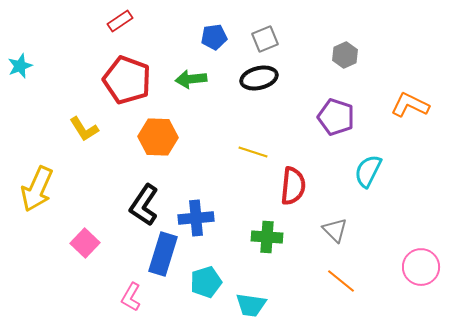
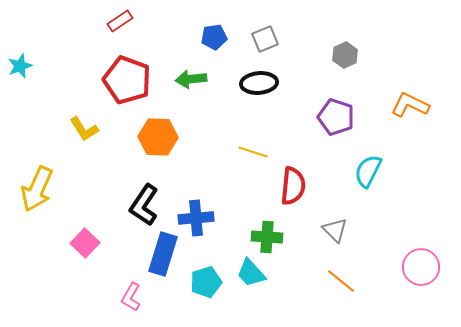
black ellipse: moved 5 px down; rotated 9 degrees clockwise
cyan trapezoid: moved 32 px up; rotated 40 degrees clockwise
